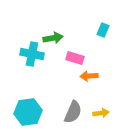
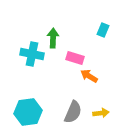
green arrow: rotated 78 degrees counterclockwise
orange arrow: rotated 36 degrees clockwise
